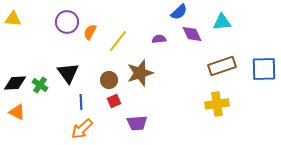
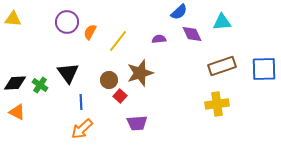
red square: moved 6 px right, 5 px up; rotated 24 degrees counterclockwise
